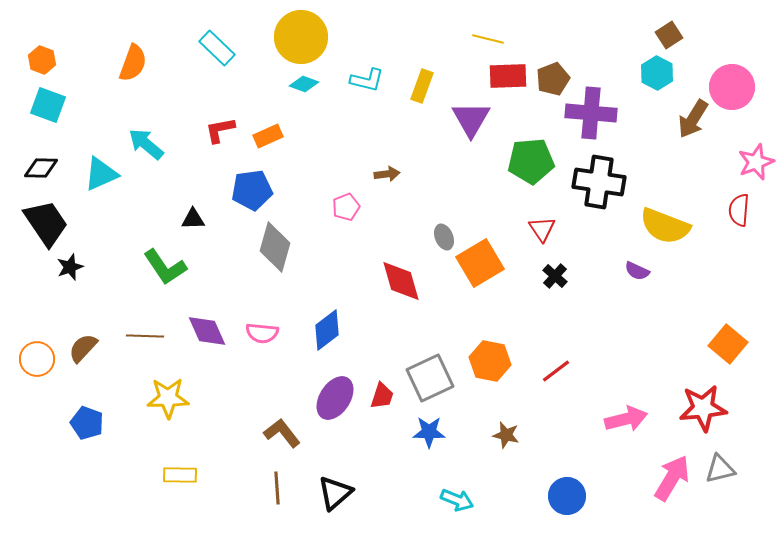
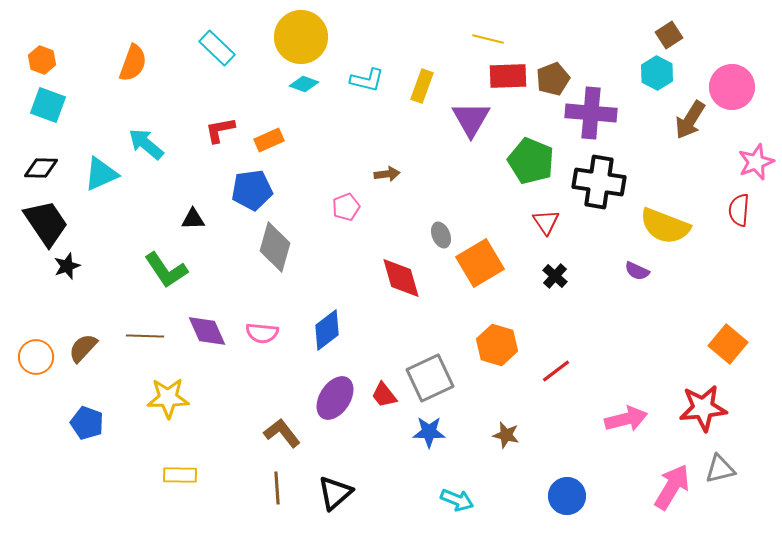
brown arrow at (693, 119): moved 3 px left, 1 px down
orange rectangle at (268, 136): moved 1 px right, 4 px down
green pentagon at (531, 161): rotated 27 degrees clockwise
red triangle at (542, 229): moved 4 px right, 7 px up
gray ellipse at (444, 237): moved 3 px left, 2 px up
black star at (70, 267): moved 3 px left, 1 px up
green L-shape at (165, 267): moved 1 px right, 3 px down
red diamond at (401, 281): moved 3 px up
orange circle at (37, 359): moved 1 px left, 2 px up
orange hexagon at (490, 361): moved 7 px right, 16 px up; rotated 6 degrees clockwise
red trapezoid at (382, 396): moved 2 px right, 1 px up; rotated 124 degrees clockwise
pink arrow at (672, 478): moved 9 px down
